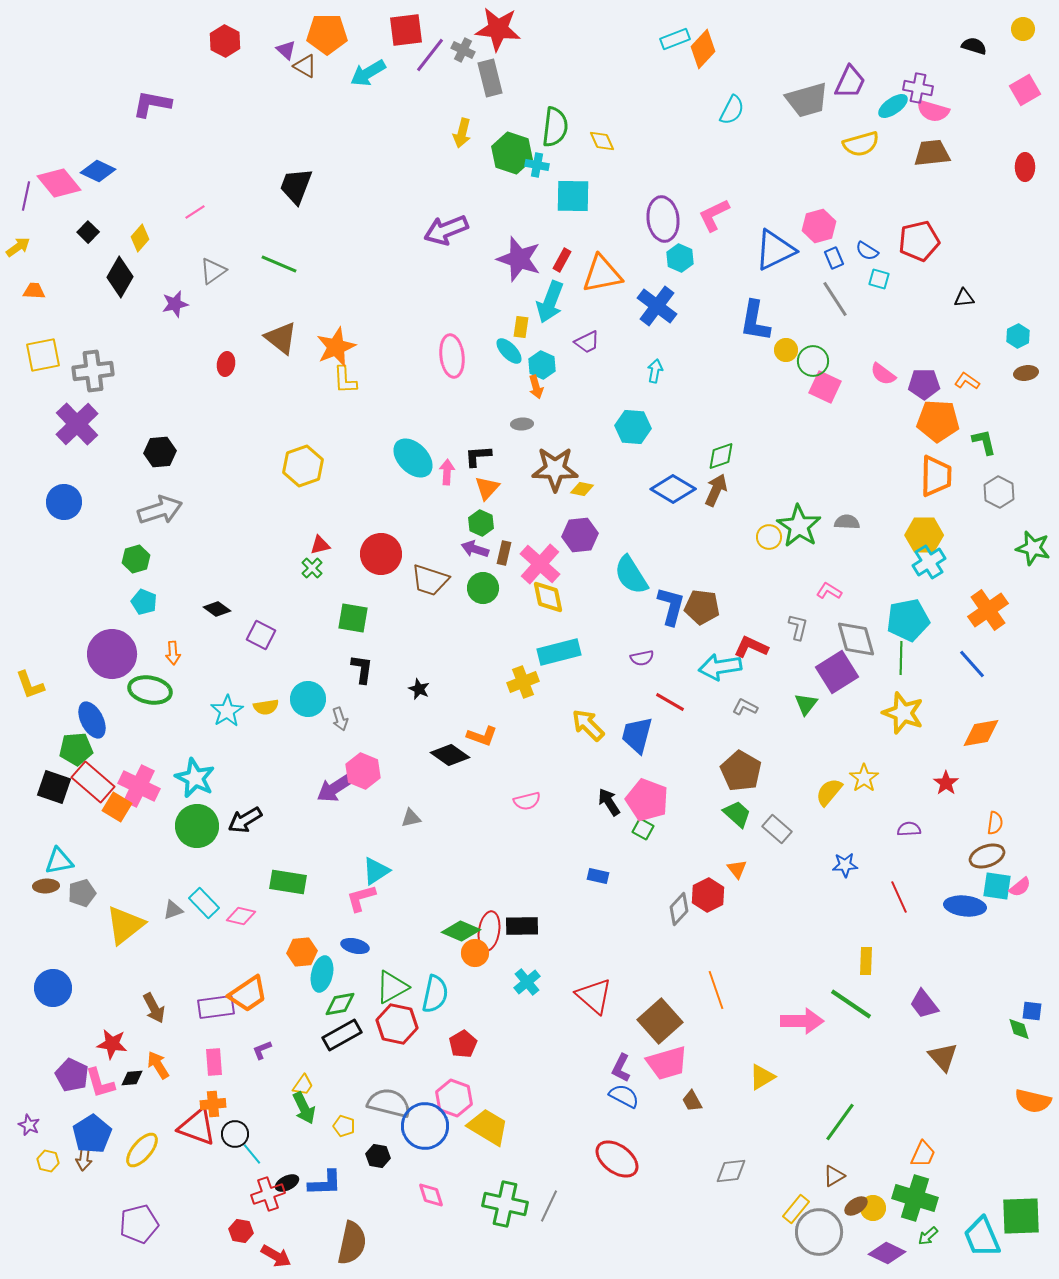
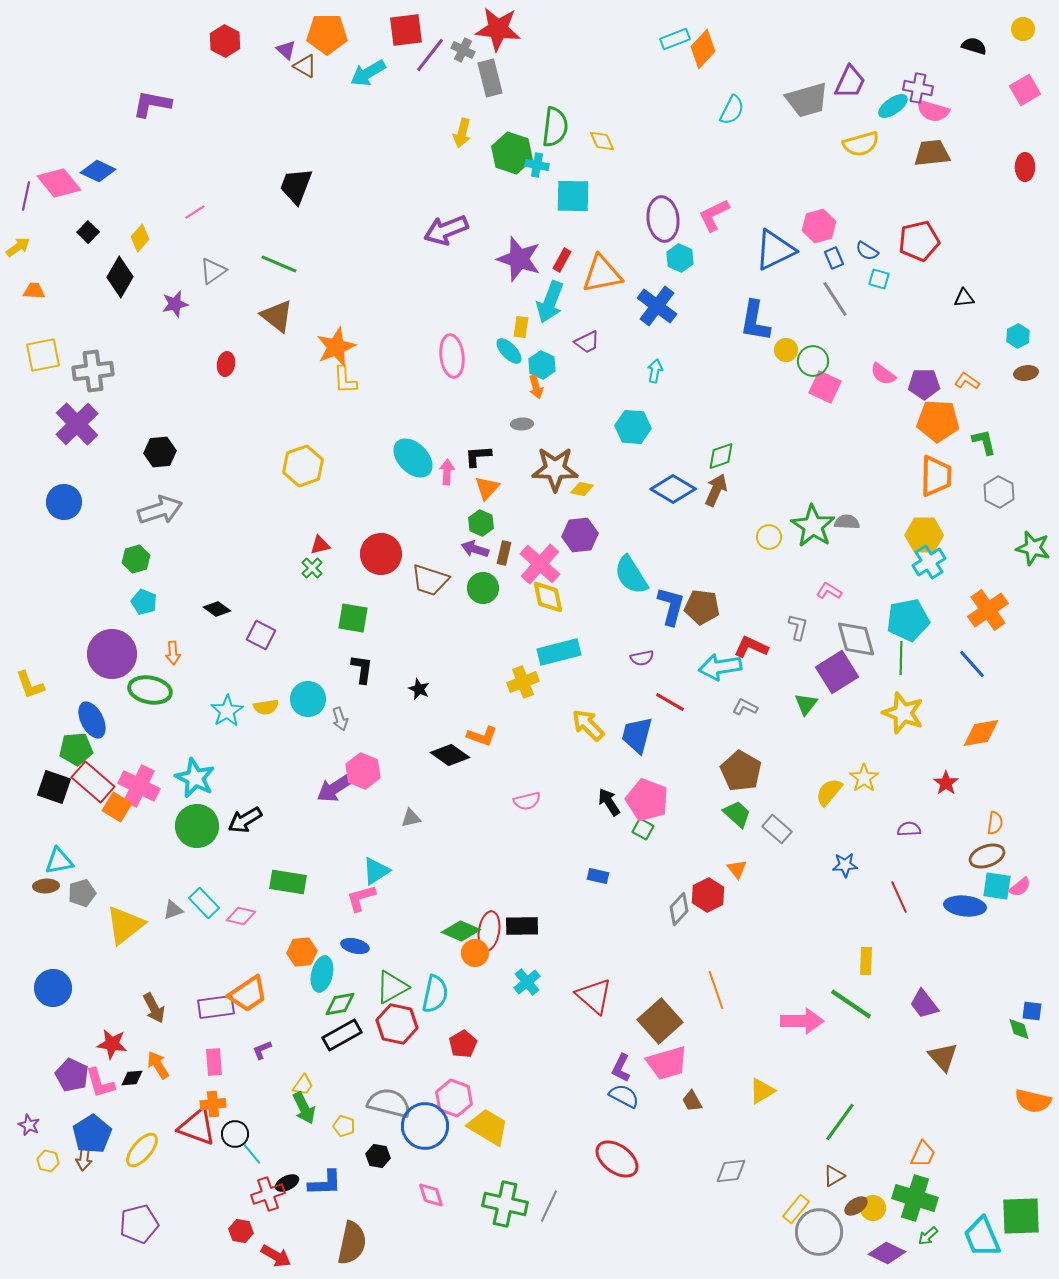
brown triangle at (281, 338): moved 4 px left, 22 px up
green star at (799, 526): moved 14 px right
yellow triangle at (762, 1077): moved 14 px down
